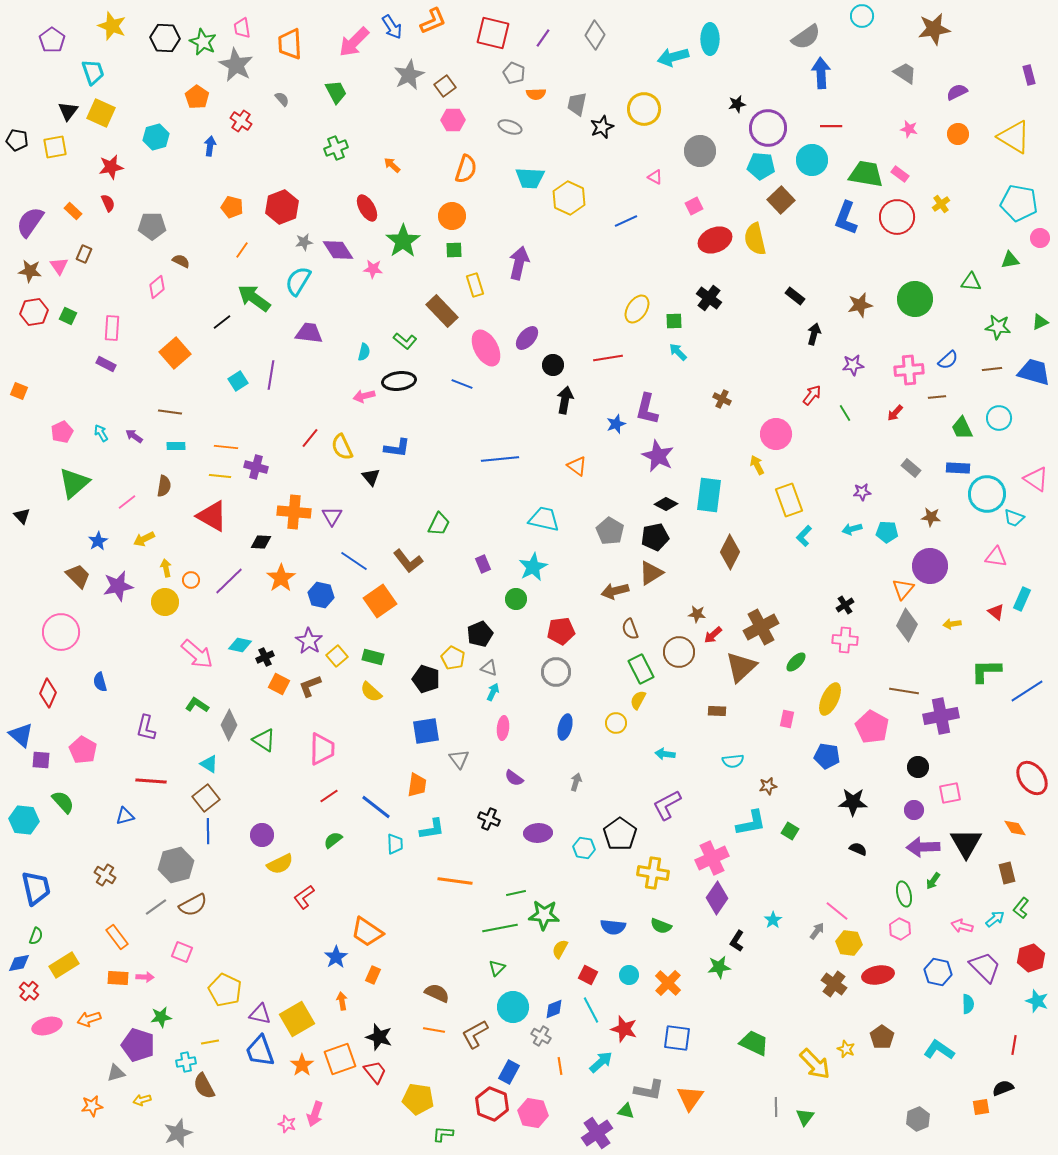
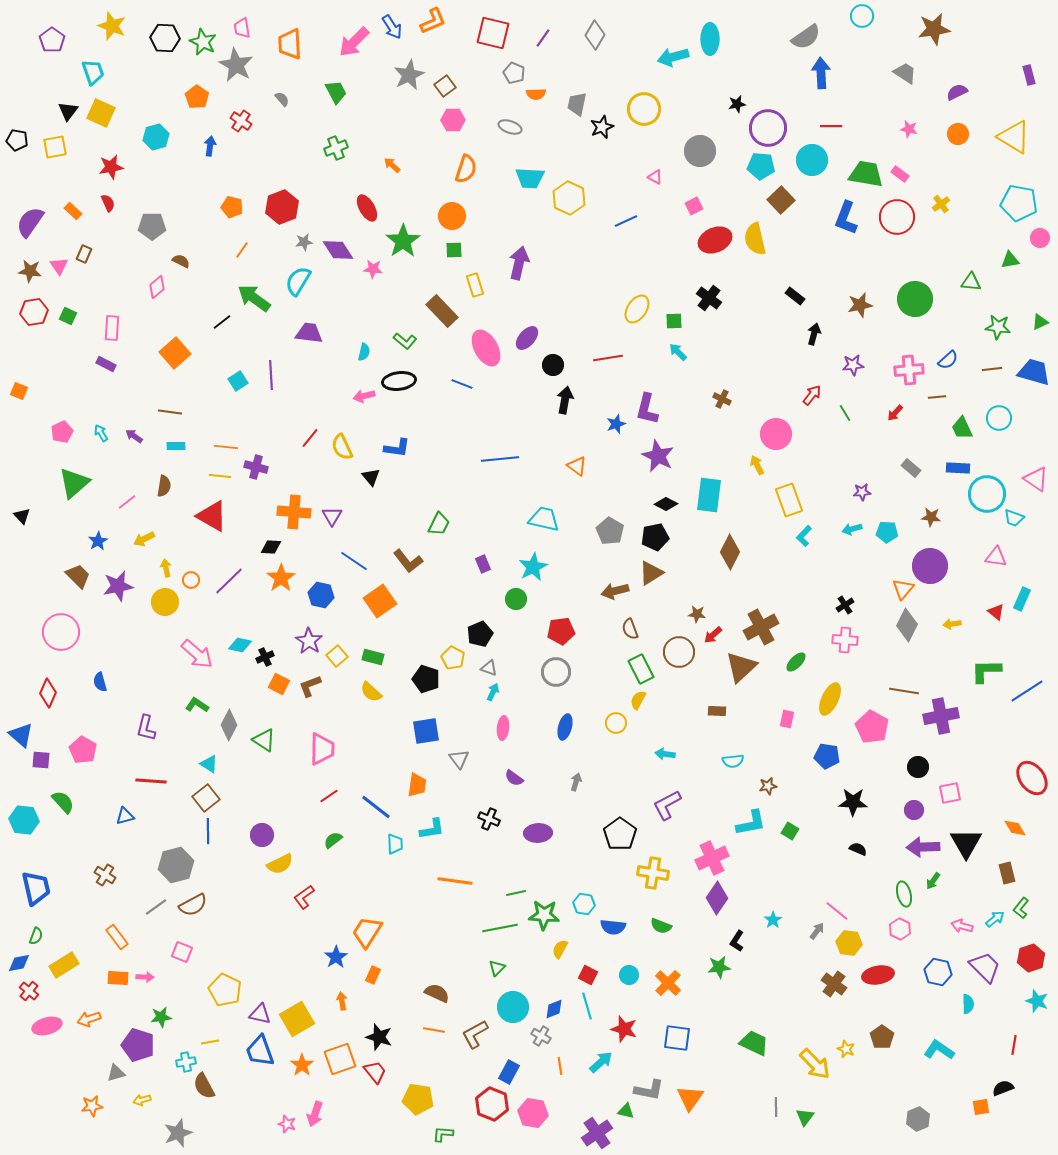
purple line at (271, 375): rotated 12 degrees counterclockwise
black diamond at (261, 542): moved 10 px right, 5 px down
cyan hexagon at (584, 848): moved 56 px down
orange trapezoid at (367, 932): rotated 88 degrees clockwise
cyan line at (591, 1010): moved 4 px left, 4 px up; rotated 12 degrees clockwise
